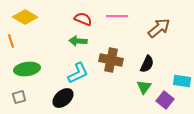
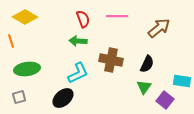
red semicircle: rotated 48 degrees clockwise
